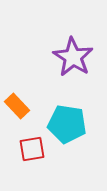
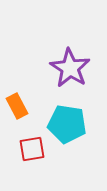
purple star: moved 3 px left, 11 px down
orange rectangle: rotated 15 degrees clockwise
